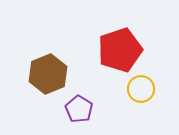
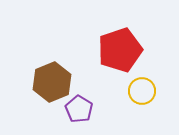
brown hexagon: moved 4 px right, 8 px down
yellow circle: moved 1 px right, 2 px down
